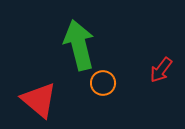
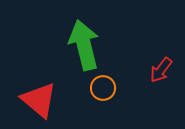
green arrow: moved 5 px right
orange circle: moved 5 px down
